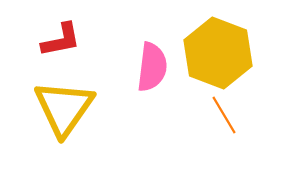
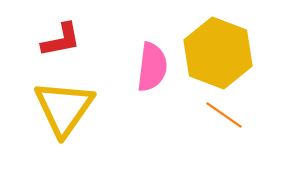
orange line: rotated 24 degrees counterclockwise
